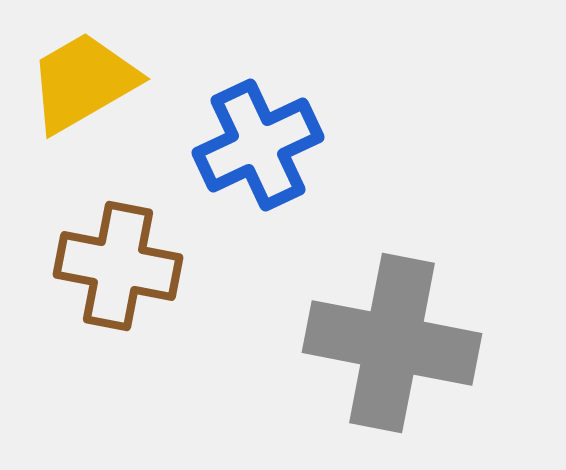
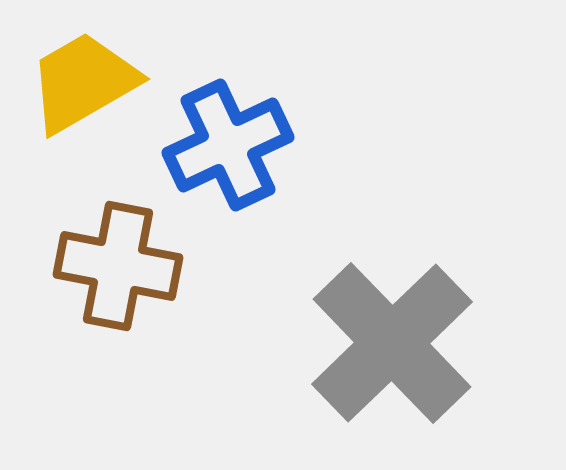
blue cross: moved 30 px left
gray cross: rotated 35 degrees clockwise
